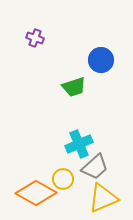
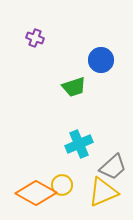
gray trapezoid: moved 18 px right
yellow circle: moved 1 px left, 6 px down
yellow triangle: moved 6 px up
